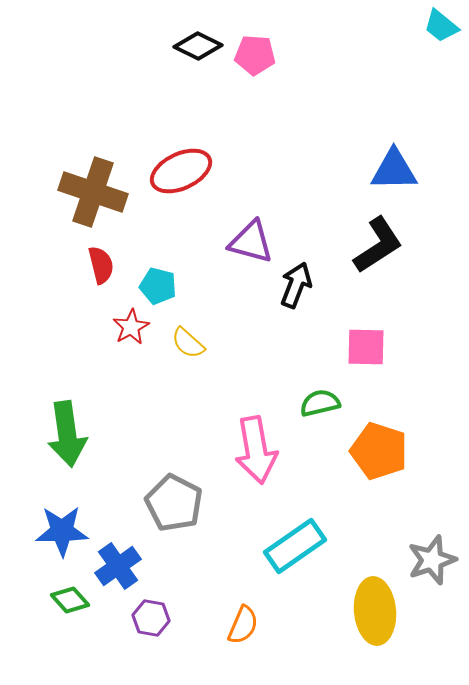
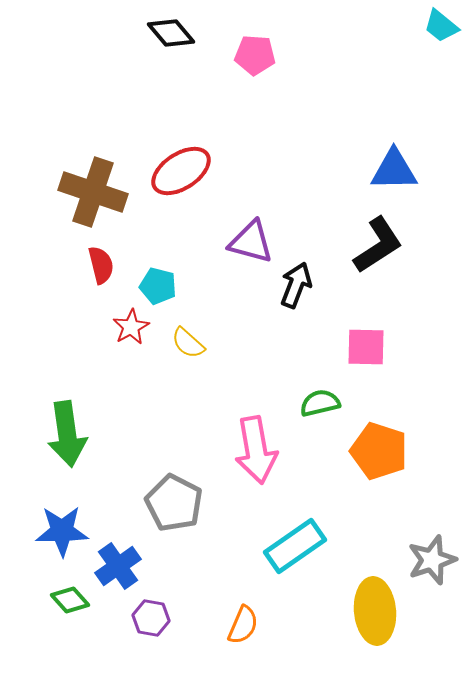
black diamond: moved 27 px left, 13 px up; rotated 24 degrees clockwise
red ellipse: rotated 8 degrees counterclockwise
